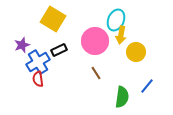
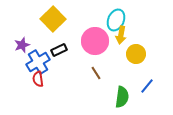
yellow square: rotated 15 degrees clockwise
yellow circle: moved 2 px down
